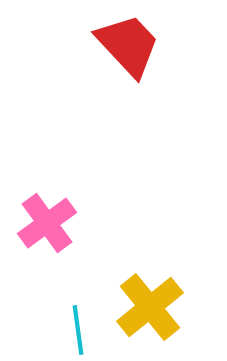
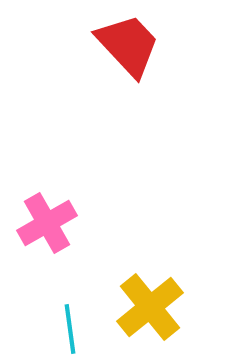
pink cross: rotated 6 degrees clockwise
cyan line: moved 8 px left, 1 px up
